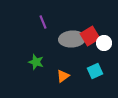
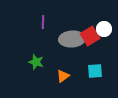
purple line: rotated 24 degrees clockwise
white circle: moved 14 px up
cyan square: rotated 21 degrees clockwise
